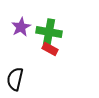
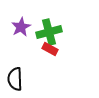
green cross: rotated 25 degrees counterclockwise
black semicircle: rotated 15 degrees counterclockwise
